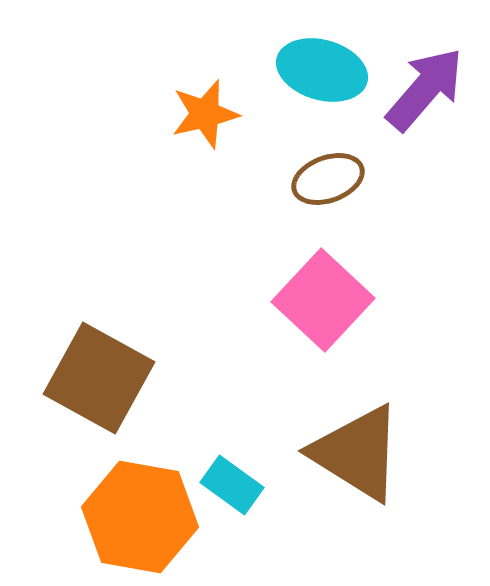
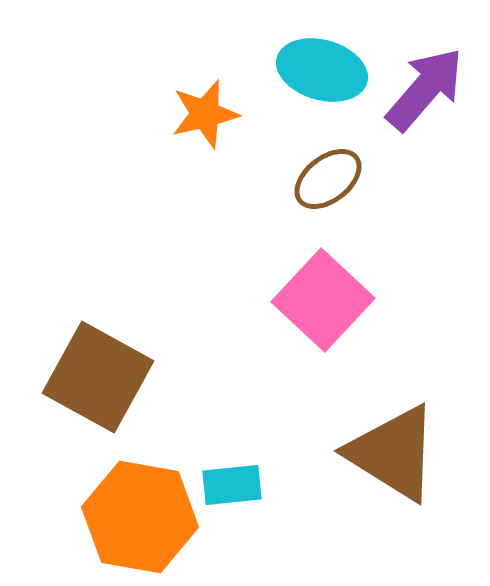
brown ellipse: rotated 18 degrees counterclockwise
brown square: moved 1 px left, 1 px up
brown triangle: moved 36 px right
cyan rectangle: rotated 42 degrees counterclockwise
